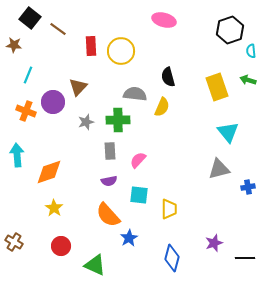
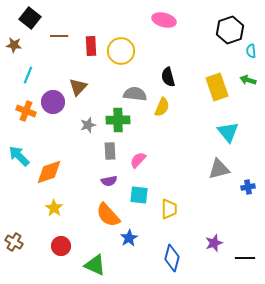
brown line: moved 1 px right, 7 px down; rotated 36 degrees counterclockwise
gray star: moved 2 px right, 3 px down
cyan arrow: moved 2 px right, 1 px down; rotated 40 degrees counterclockwise
